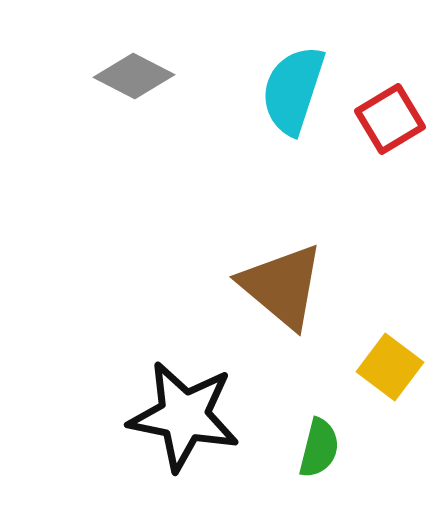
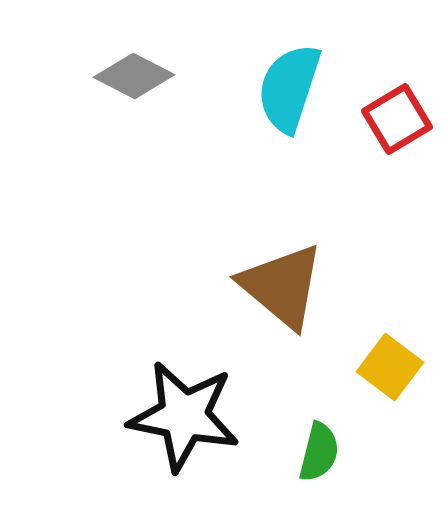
cyan semicircle: moved 4 px left, 2 px up
red square: moved 7 px right
green semicircle: moved 4 px down
